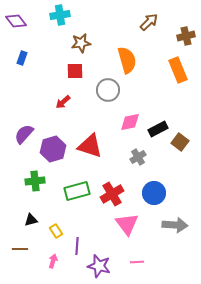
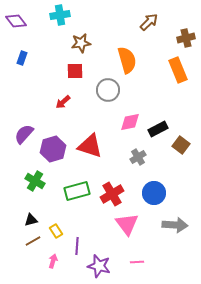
brown cross: moved 2 px down
brown square: moved 1 px right, 3 px down
green cross: rotated 36 degrees clockwise
brown line: moved 13 px right, 8 px up; rotated 28 degrees counterclockwise
